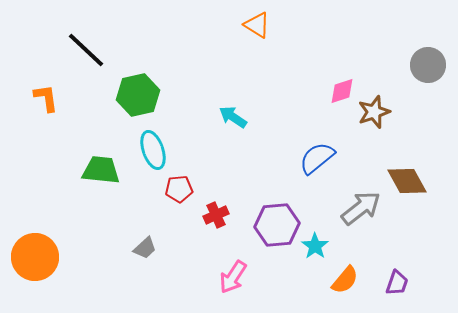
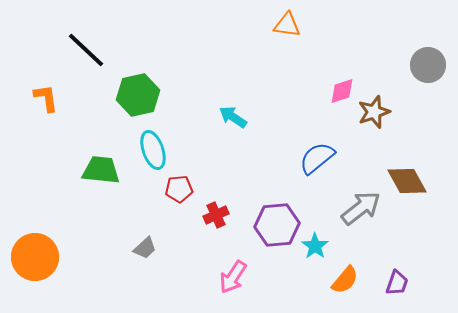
orange triangle: moved 30 px right; rotated 24 degrees counterclockwise
